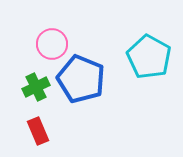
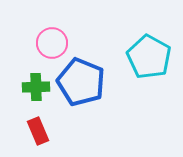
pink circle: moved 1 px up
blue pentagon: moved 3 px down
green cross: rotated 24 degrees clockwise
